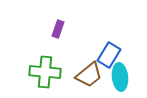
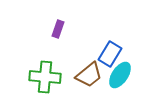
blue rectangle: moved 1 px right, 1 px up
green cross: moved 5 px down
cyan ellipse: moved 2 px up; rotated 40 degrees clockwise
